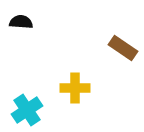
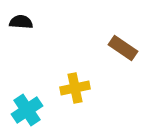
yellow cross: rotated 12 degrees counterclockwise
